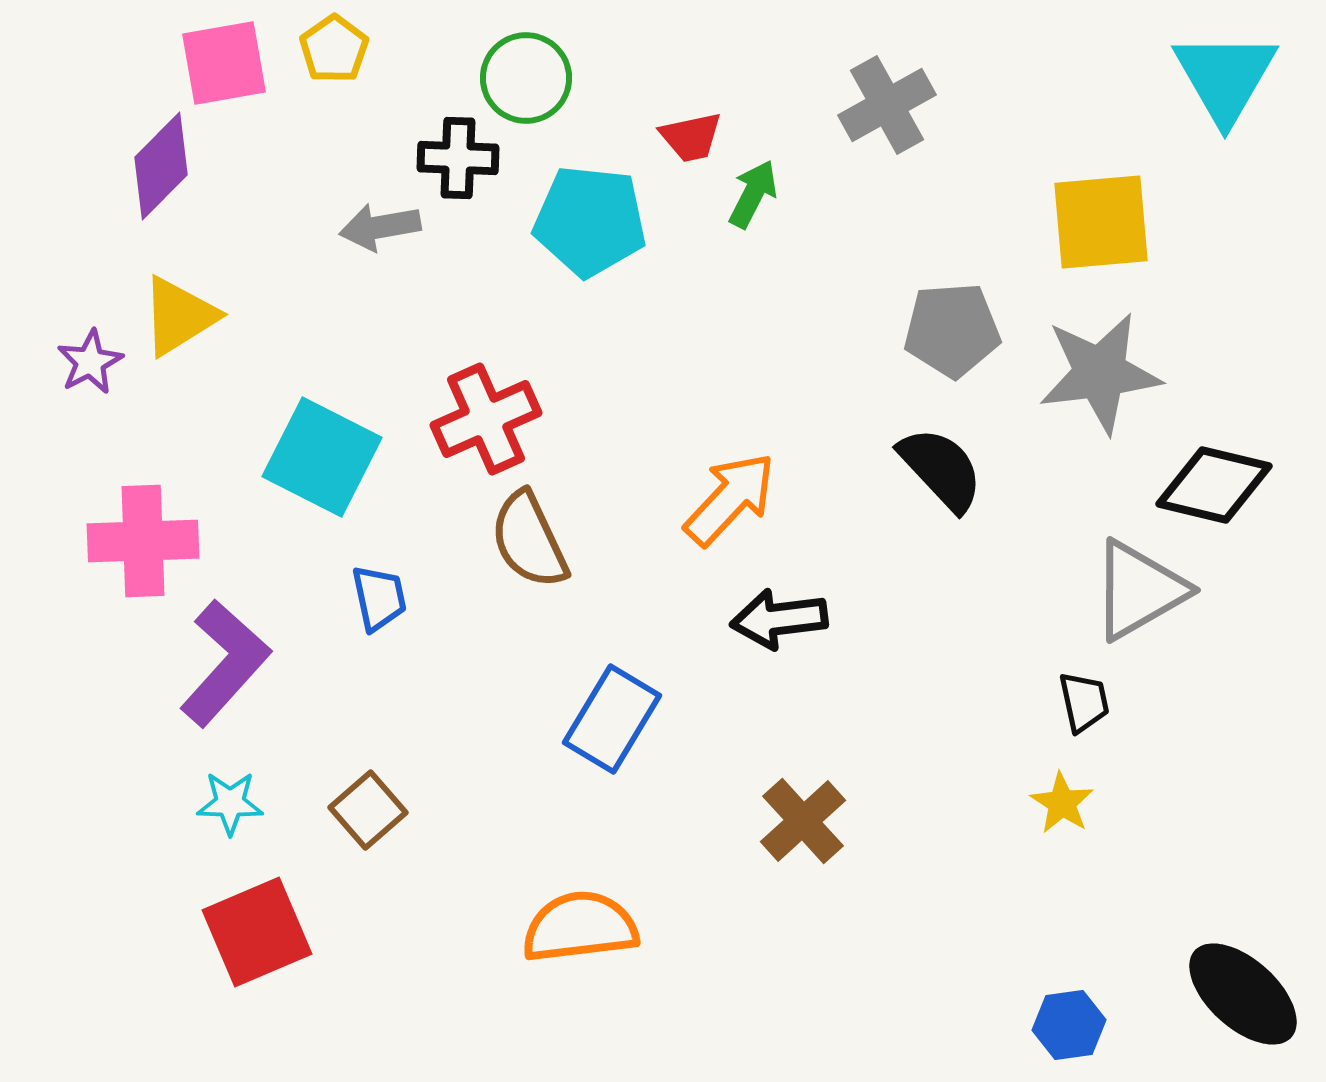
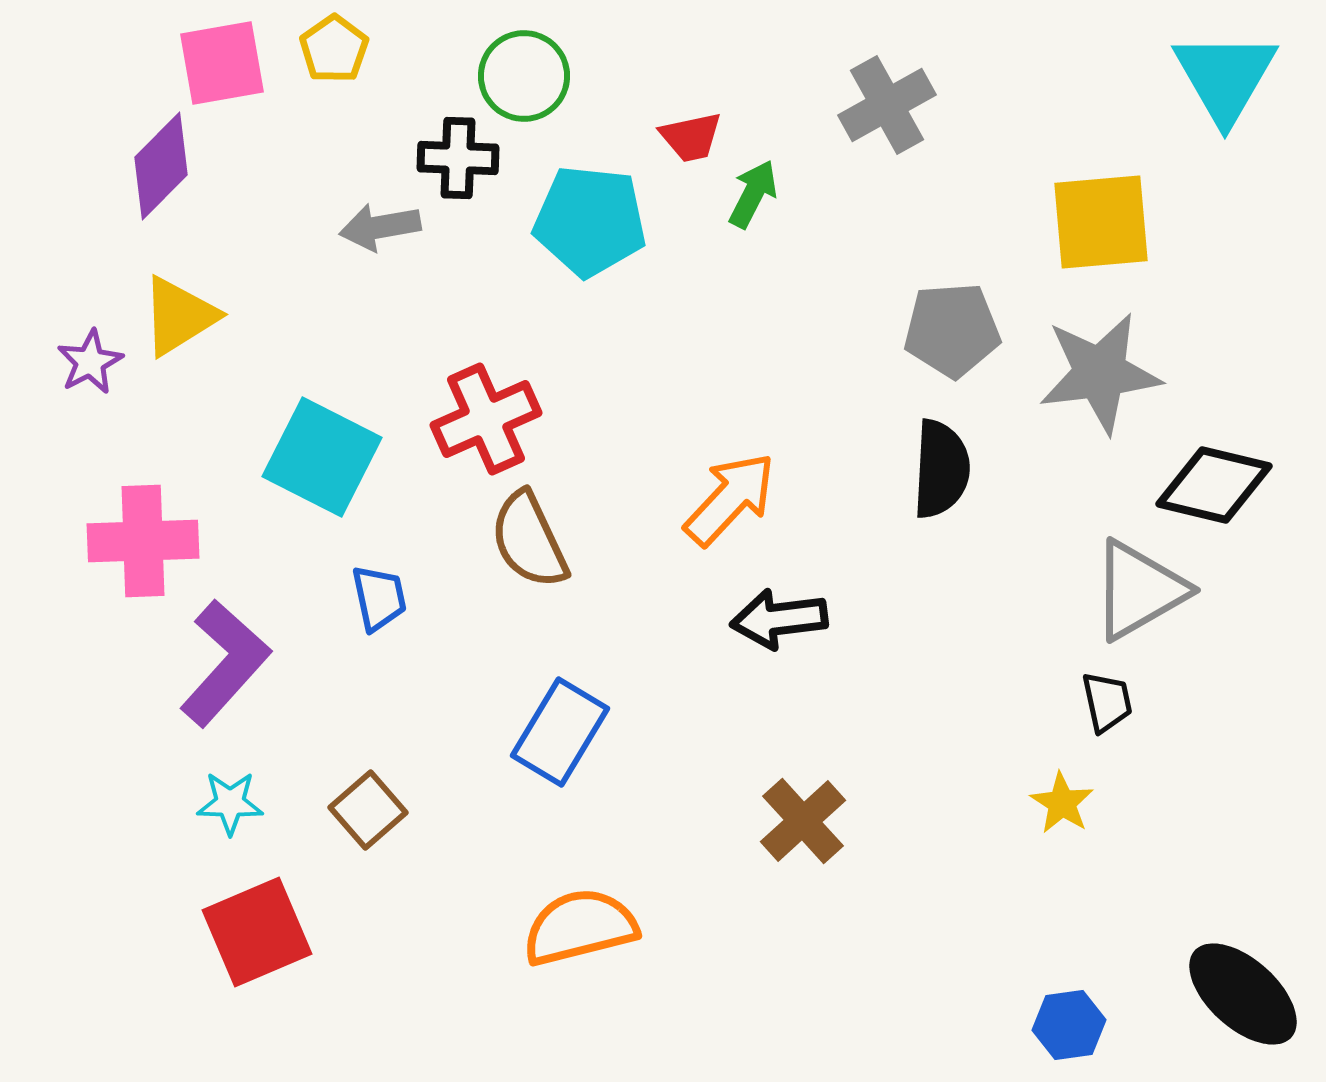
pink square: moved 2 px left
green circle: moved 2 px left, 2 px up
black semicircle: rotated 46 degrees clockwise
black trapezoid: moved 23 px right
blue rectangle: moved 52 px left, 13 px down
orange semicircle: rotated 7 degrees counterclockwise
